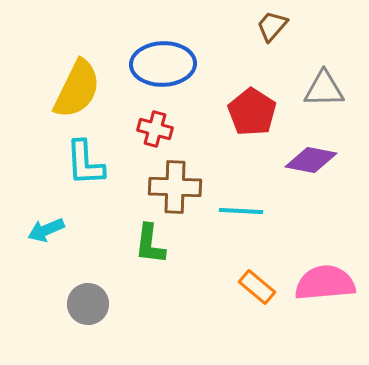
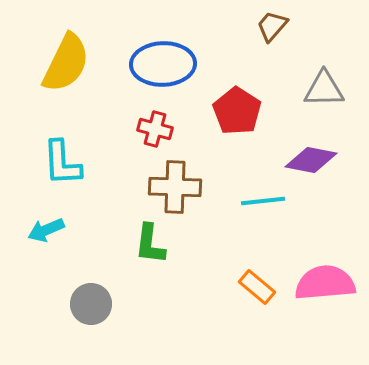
yellow semicircle: moved 11 px left, 26 px up
red pentagon: moved 15 px left, 1 px up
cyan L-shape: moved 23 px left
cyan line: moved 22 px right, 10 px up; rotated 9 degrees counterclockwise
gray circle: moved 3 px right
